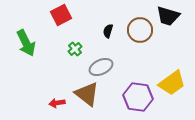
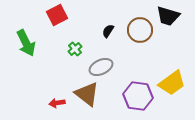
red square: moved 4 px left
black semicircle: rotated 16 degrees clockwise
purple hexagon: moved 1 px up
